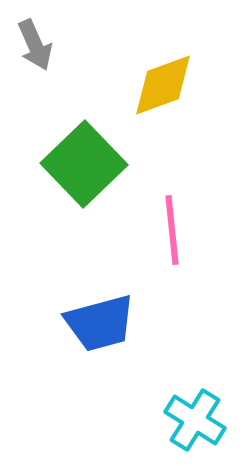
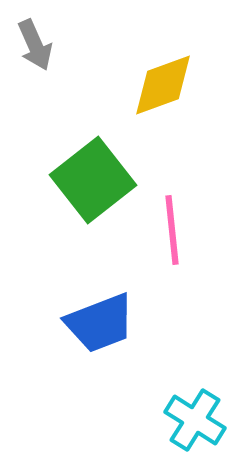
green square: moved 9 px right, 16 px down; rotated 6 degrees clockwise
blue trapezoid: rotated 6 degrees counterclockwise
